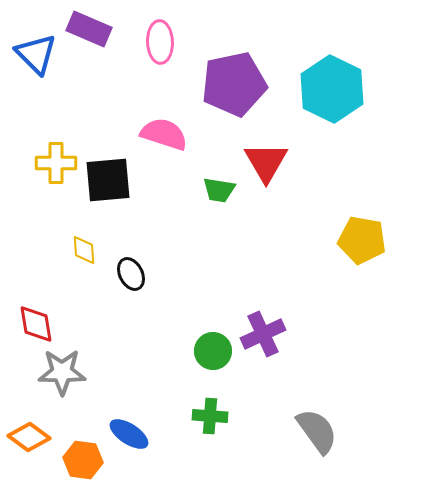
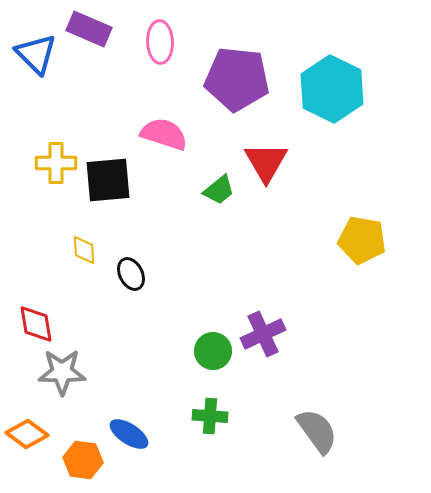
purple pentagon: moved 3 px right, 5 px up; rotated 18 degrees clockwise
green trapezoid: rotated 48 degrees counterclockwise
orange diamond: moved 2 px left, 3 px up
